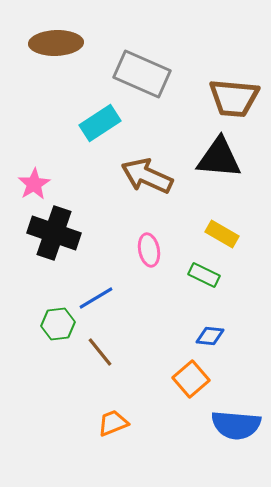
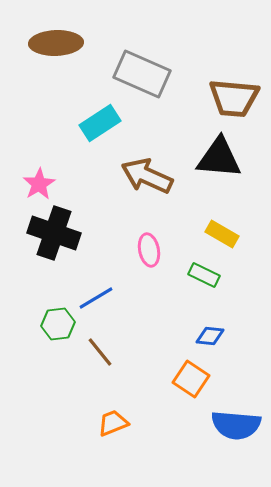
pink star: moved 5 px right
orange square: rotated 15 degrees counterclockwise
